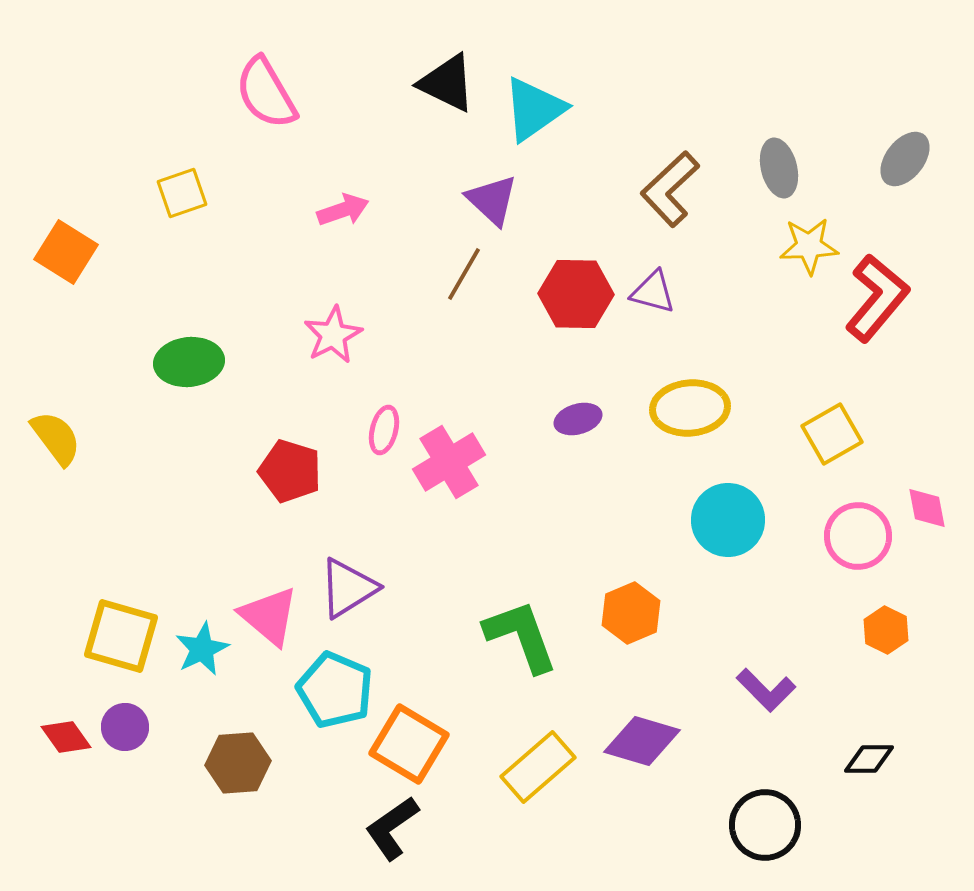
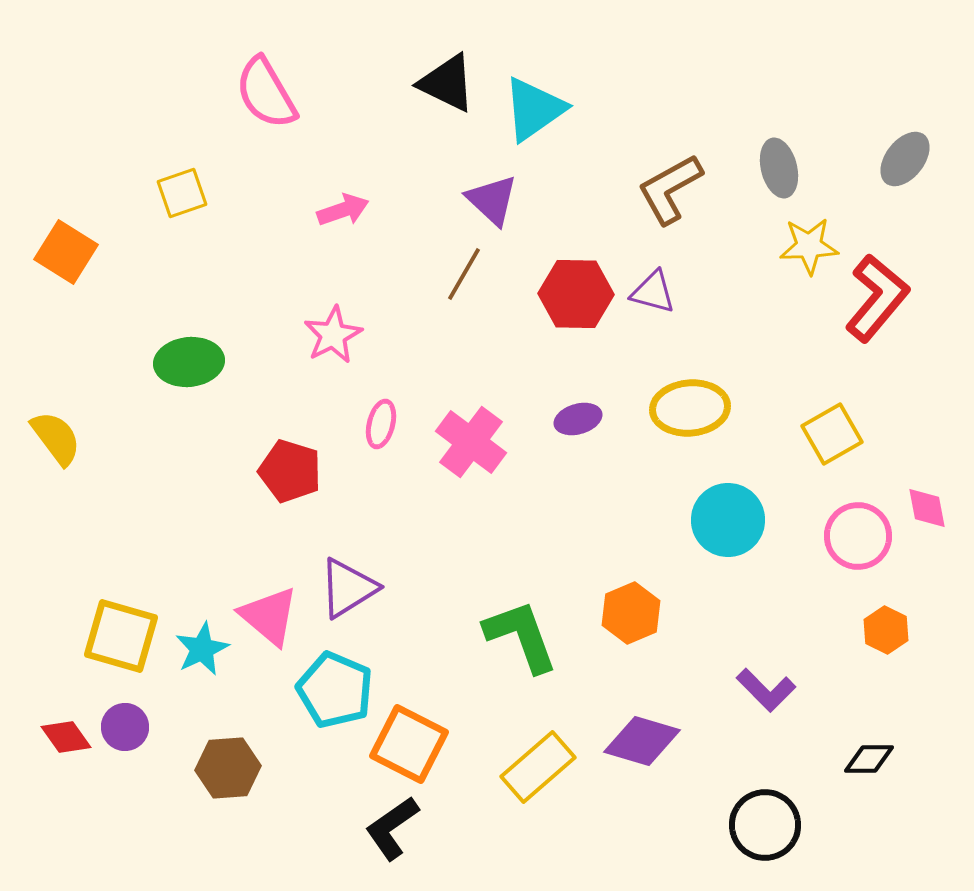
brown L-shape at (670, 189): rotated 14 degrees clockwise
pink ellipse at (384, 430): moved 3 px left, 6 px up
pink cross at (449, 462): moved 22 px right, 20 px up; rotated 22 degrees counterclockwise
orange square at (409, 744): rotated 4 degrees counterclockwise
brown hexagon at (238, 763): moved 10 px left, 5 px down
